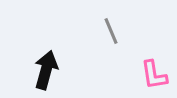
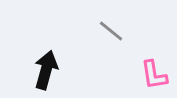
gray line: rotated 28 degrees counterclockwise
